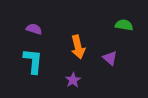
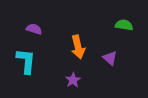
cyan L-shape: moved 7 px left
